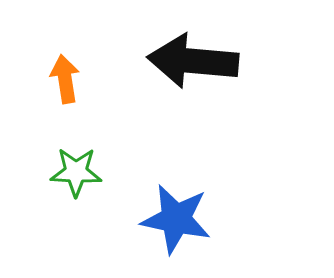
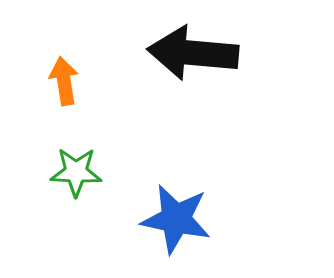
black arrow: moved 8 px up
orange arrow: moved 1 px left, 2 px down
